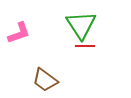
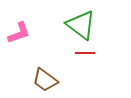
green triangle: rotated 20 degrees counterclockwise
red line: moved 7 px down
